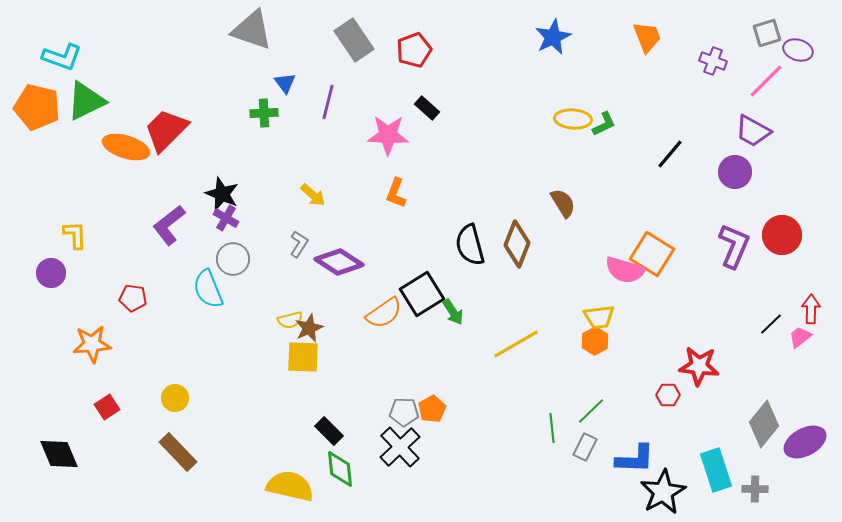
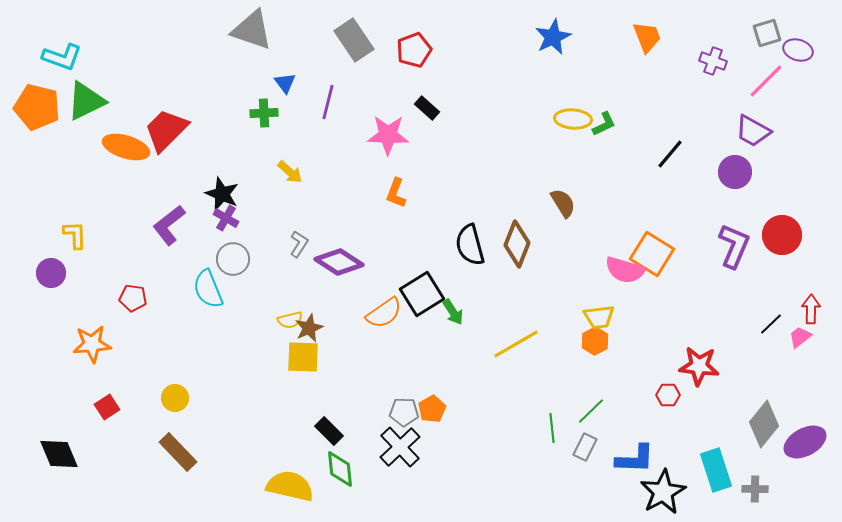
yellow arrow at (313, 195): moved 23 px left, 23 px up
